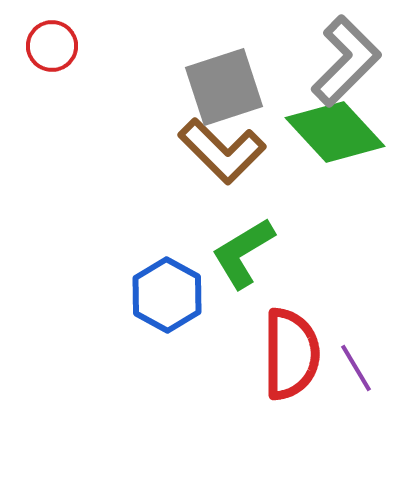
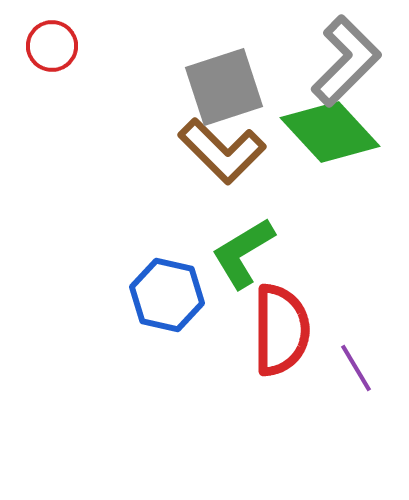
green diamond: moved 5 px left
blue hexagon: rotated 16 degrees counterclockwise
red semicircle: moved 10 px left, 24 px up
